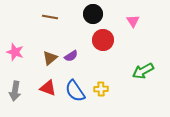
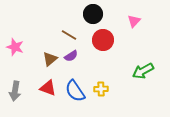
brown line: moved 19 px right, 18 px down; rotated 21 degrees clockwise
pink triangle: moved 1 px right; rotated 16 degrees clockwise
pink star: moved 5 px up
brown triangle: moved 1 px down
